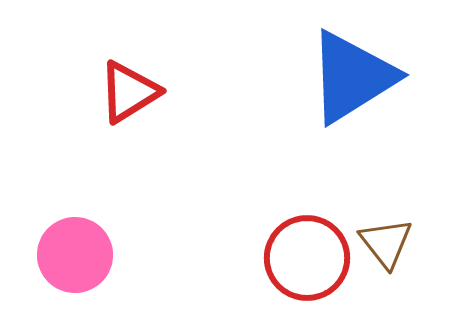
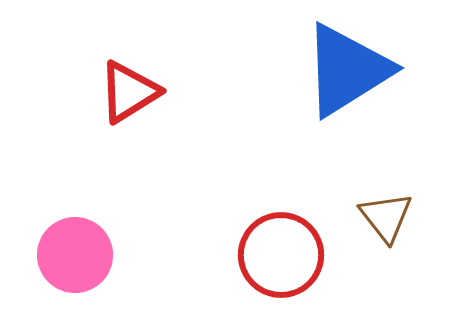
blue triangle: moved 5 px left, 7 px up
brown triangle: moved 26 px up
red circle: moved 26 px left, 3 px up
